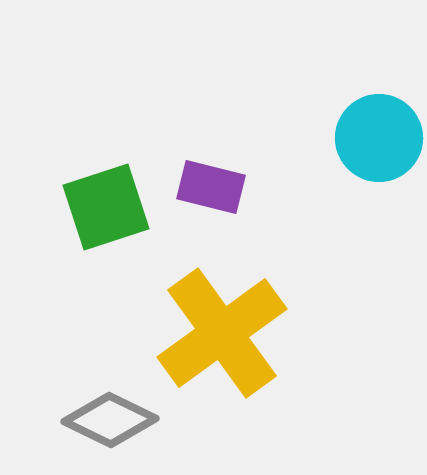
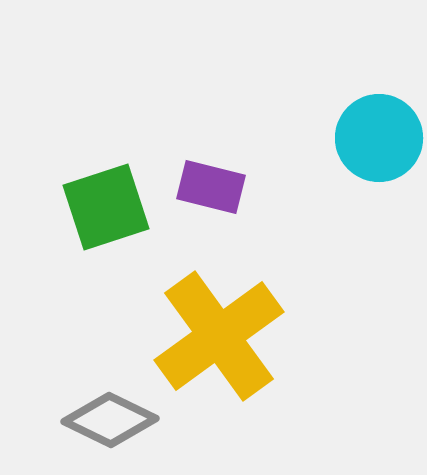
yellow cross: moved 3 px left, 3 px down
